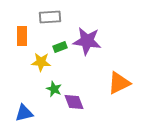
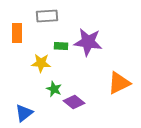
gray rectangle: moved 3 px left, 1 px up
orange rectangle: moved 5 px left, 3 px up
purple star: moved 1 px right, 1 px down
green rectangle: moved 1 px right, 1 px up; rotated 24 degrees clockwise
yellow star: moved 1 px down
purple diamond: rotated 30 degrees counterclockwise
blue triangle: rotated 24 degrees counterclockwise
